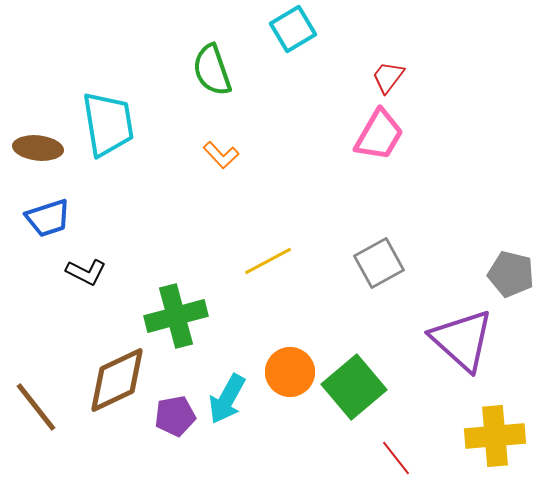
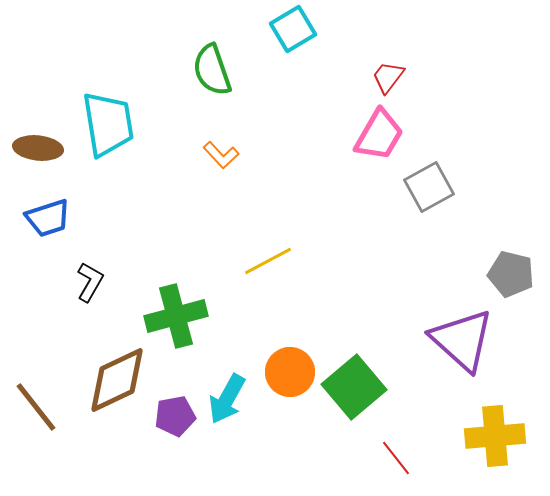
gray square: moved 50 px right, 76 px up
black L-shape: moved 4 px right, 10 px down; rotated 87 degrees counterclockwise
